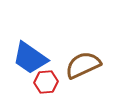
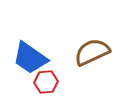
brown semicircle: moved 9 px right, 13 px up
